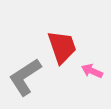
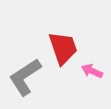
red trapezoid: moved 1 px right, 1 px down
